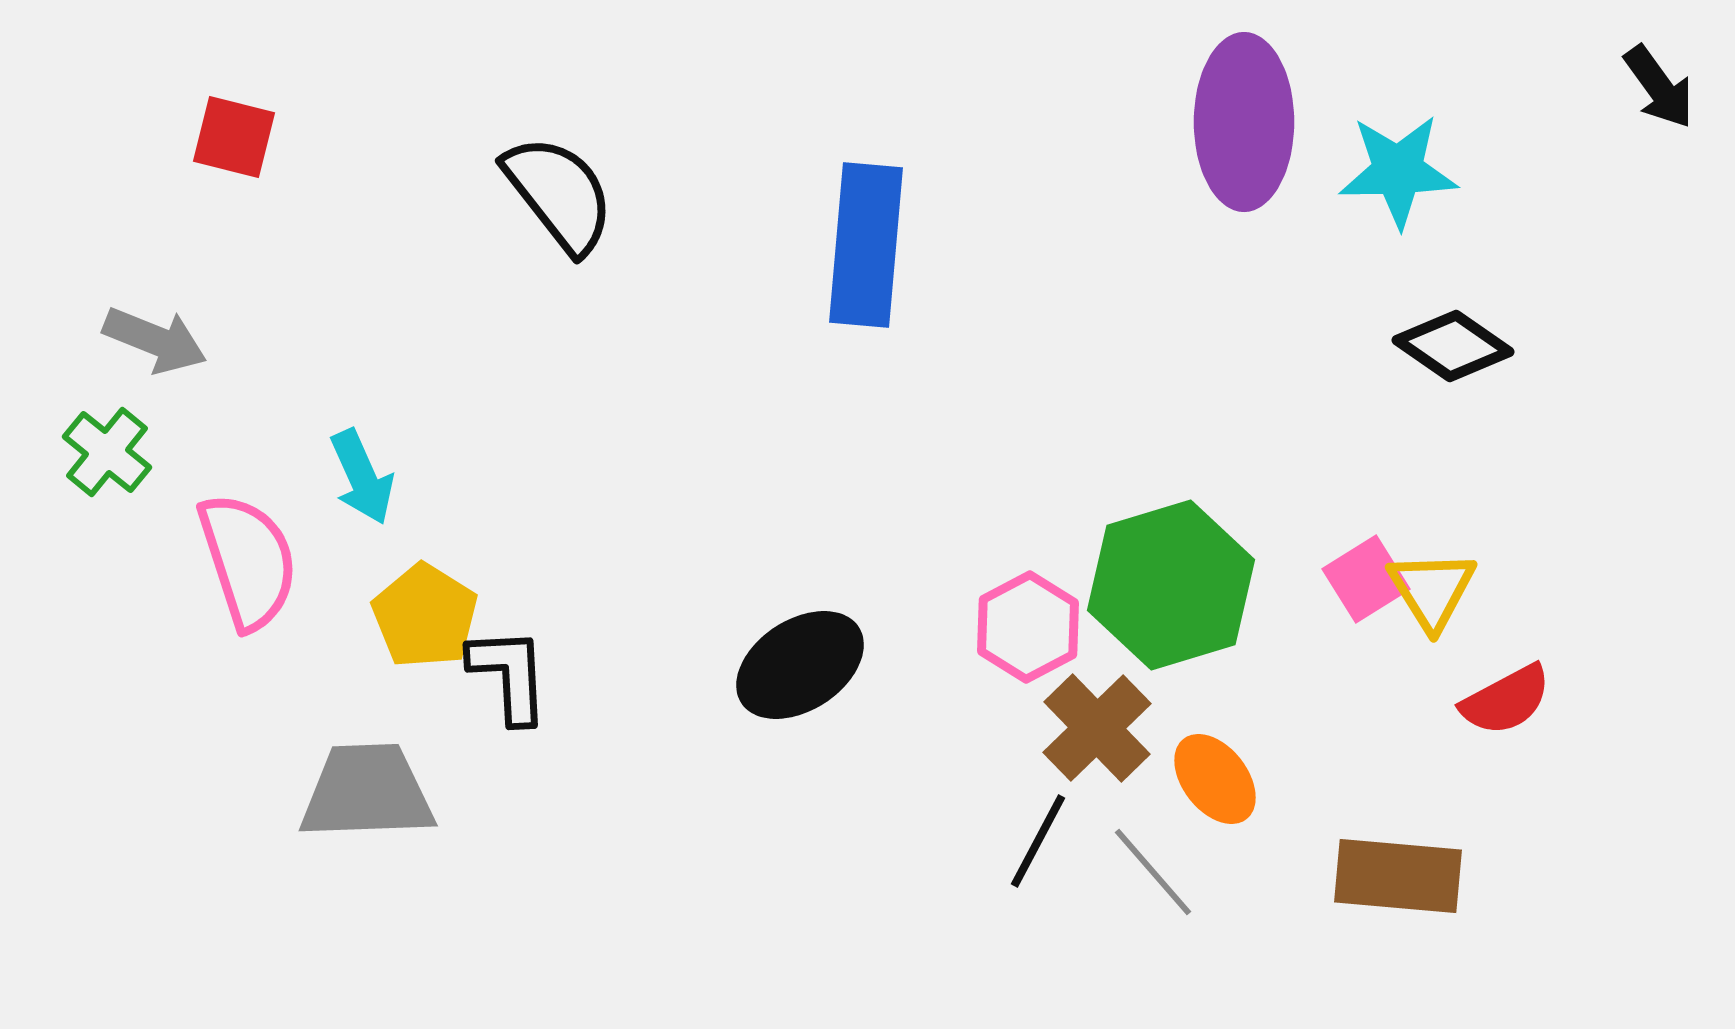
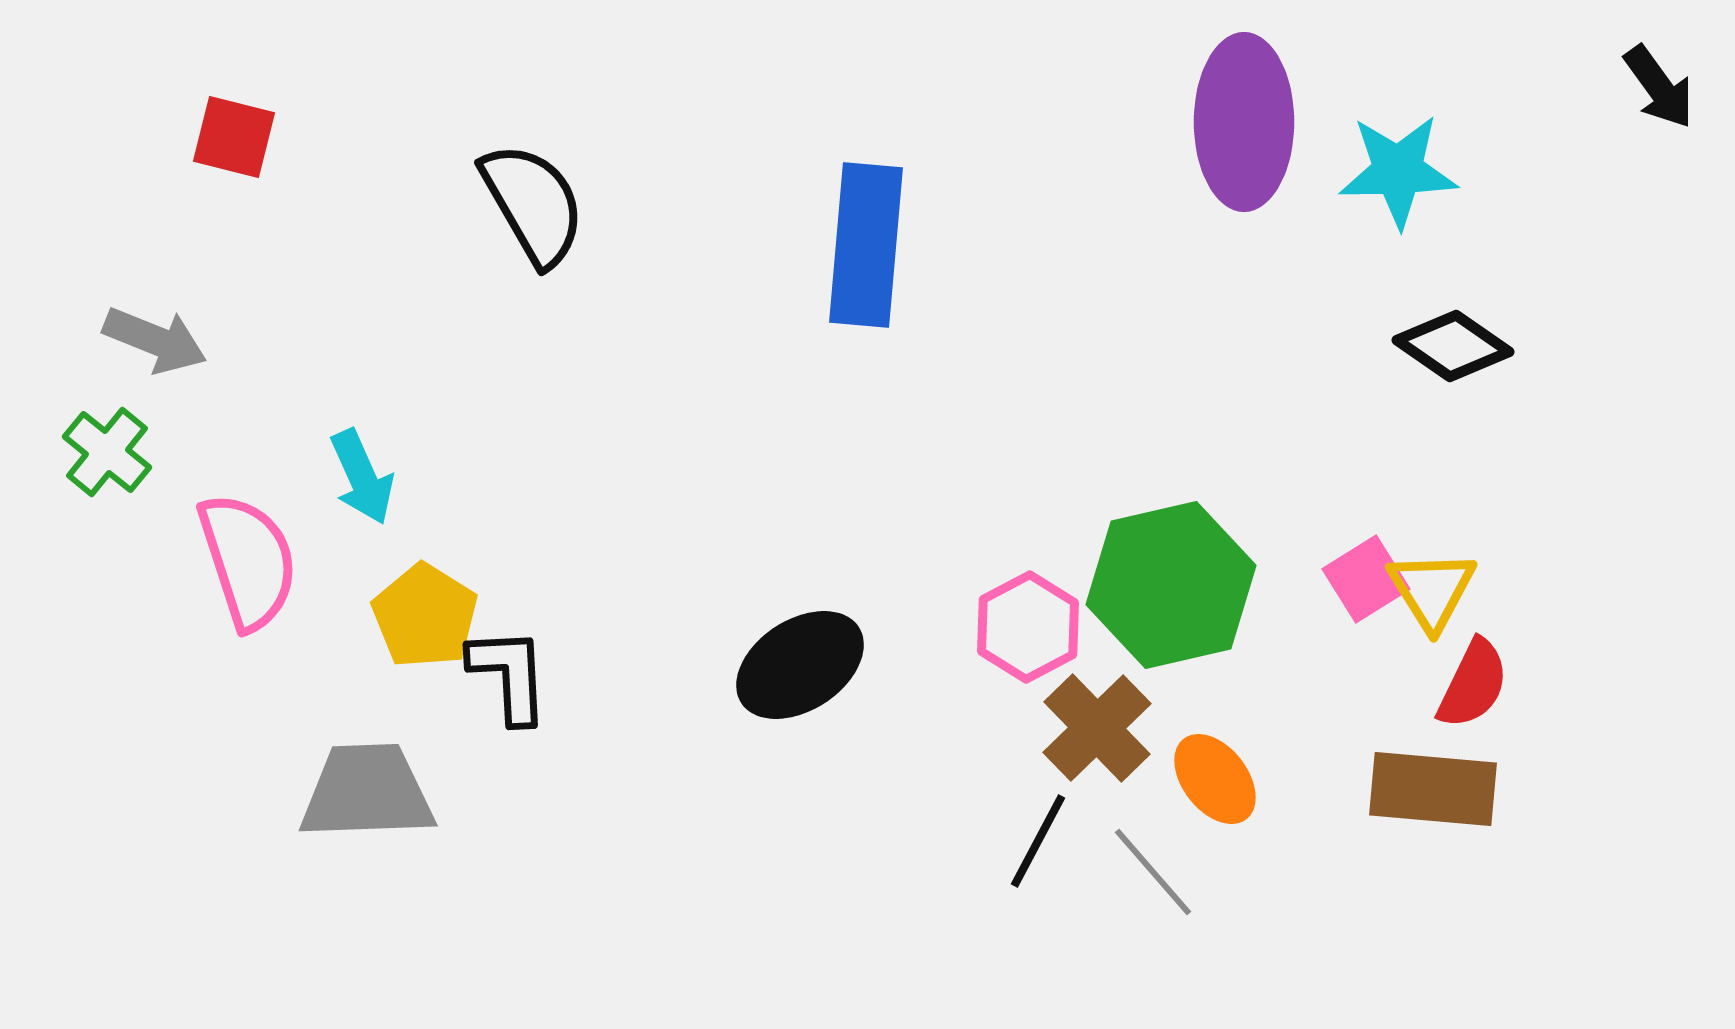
black semicircle: moved 26 px left, 10 px down; rotated 8 degrees clockwise
green hexagon: rotated 4 degrees clockwise
red semicircle: moved 33 px left, 16 px up; rotated 36 degrees counterclockwise
brown rectangle: moved 35 px right, 87 px up
